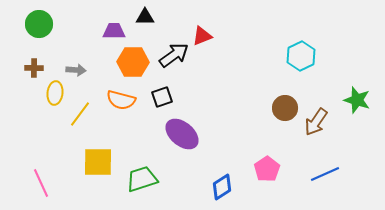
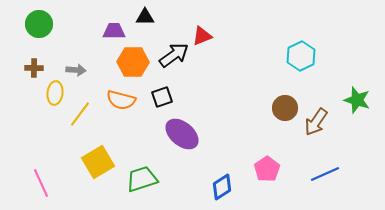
yellow square: rotated 32 degrees counterclockwise
